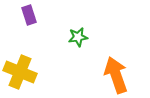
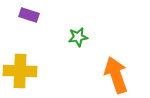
purple rectangle: rotated 54 degrees counterclockwise
yellow cross: moved 1 px up; rotated 20 degrees counterclockwise
